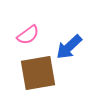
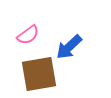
brown square: moved 1 px right, 1 px down
